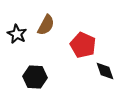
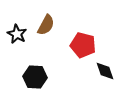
red pentagon: rotated 10 degrees counterclockwise
